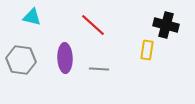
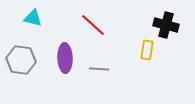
cyan triangle: moved 1 px right, 1 px down
